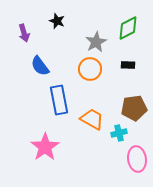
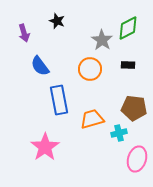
gray star: moved 6 px right, 2 px up; rotated 10 degrees counterclockwise
brown pentagon: rotated 15 degrees clockwise
orange trapezoid: rotated 45 degrees counterclockwise
pink ellipse: rotated 25 degrees clockwise
